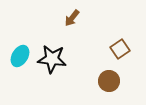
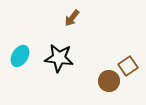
brown square: moved 8 px right, 17 px down
black star: moved 7 px right, 1 px up
